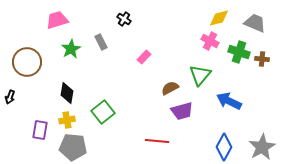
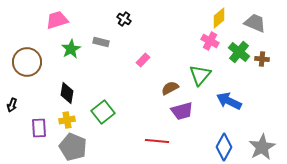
yellow diamond: rotated 25 degrees counterclockwise
gray rectangle: rotated 49 degrees counterclockwise
green cross: rotated 20 degrees clockwise
pink rectangle: moved 1 px left, 3 px down
black arrow: moved 2 px right, 8 px down
purple rectangle: moved 1 px left, 2 px up; rotated 12 degrees counterclockwise
gray pentagon: rotated 16 degrees clockwise
